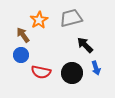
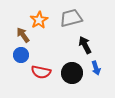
black arrow: rotated 18 degrees clockwise
